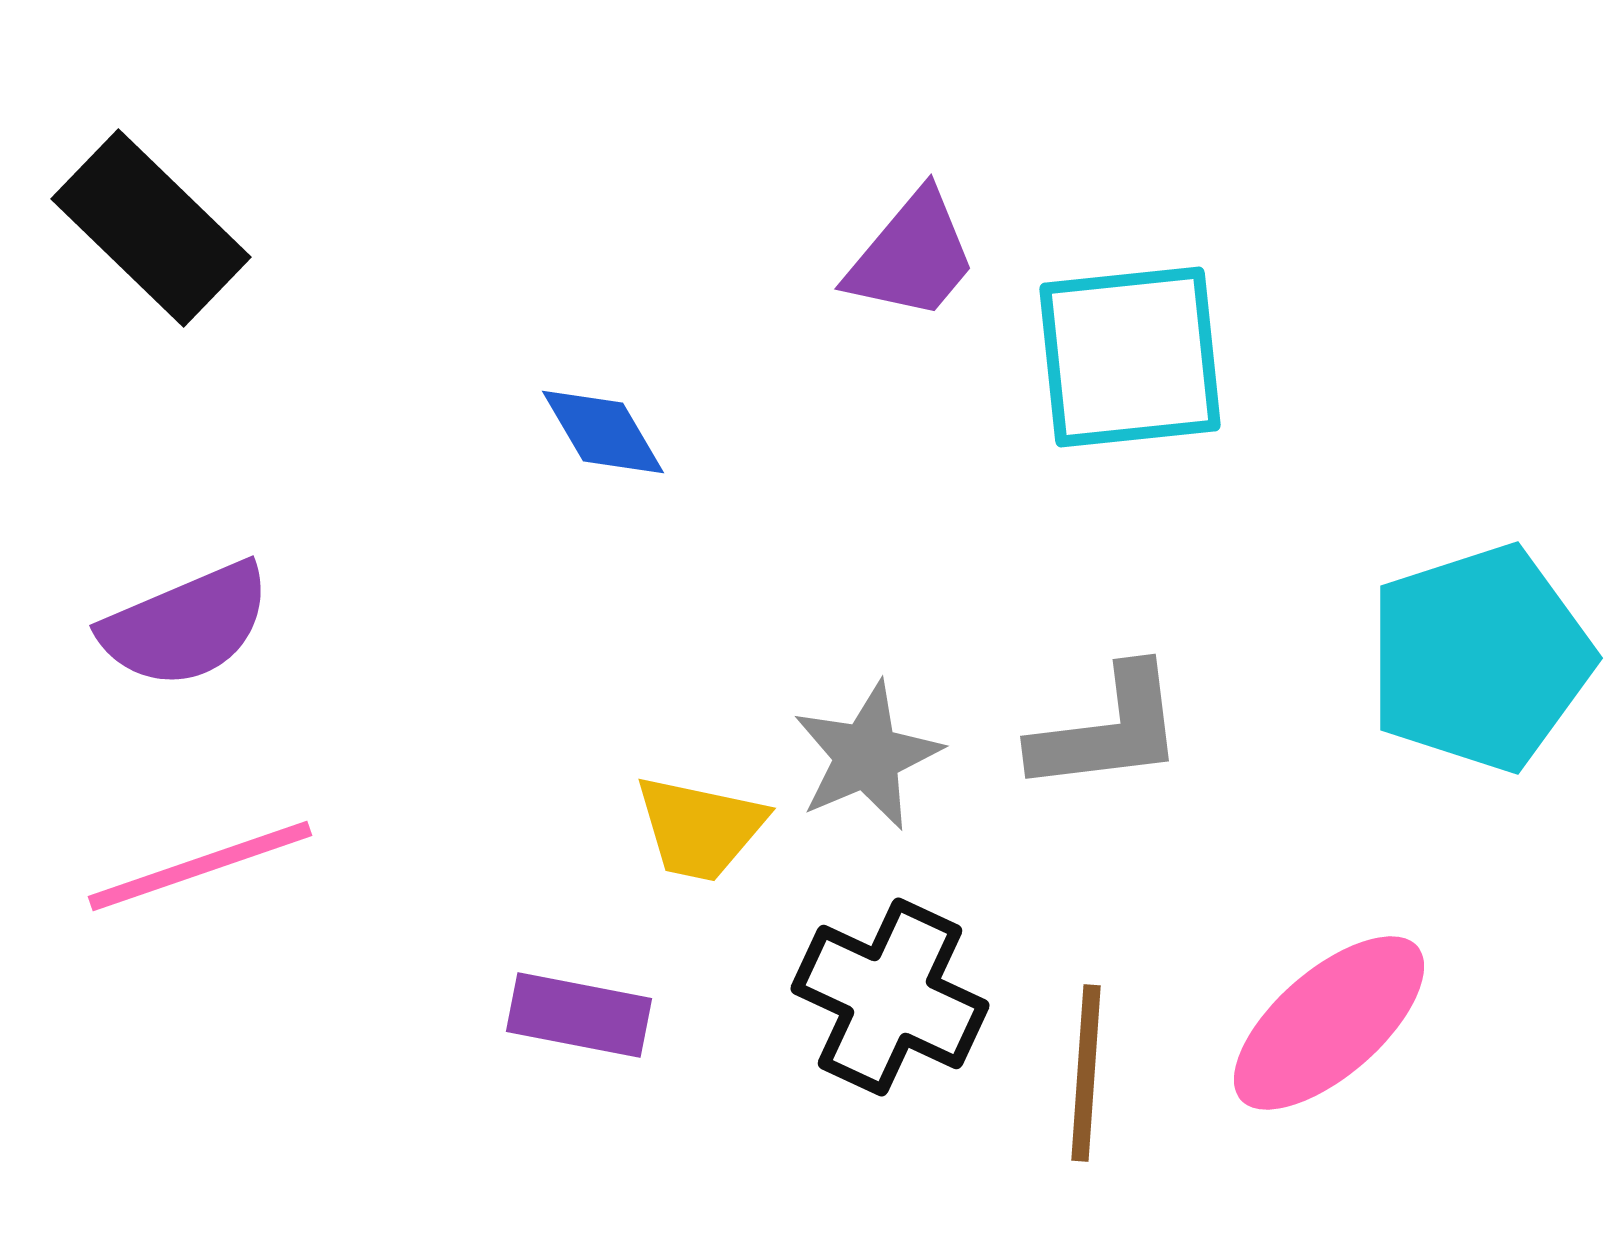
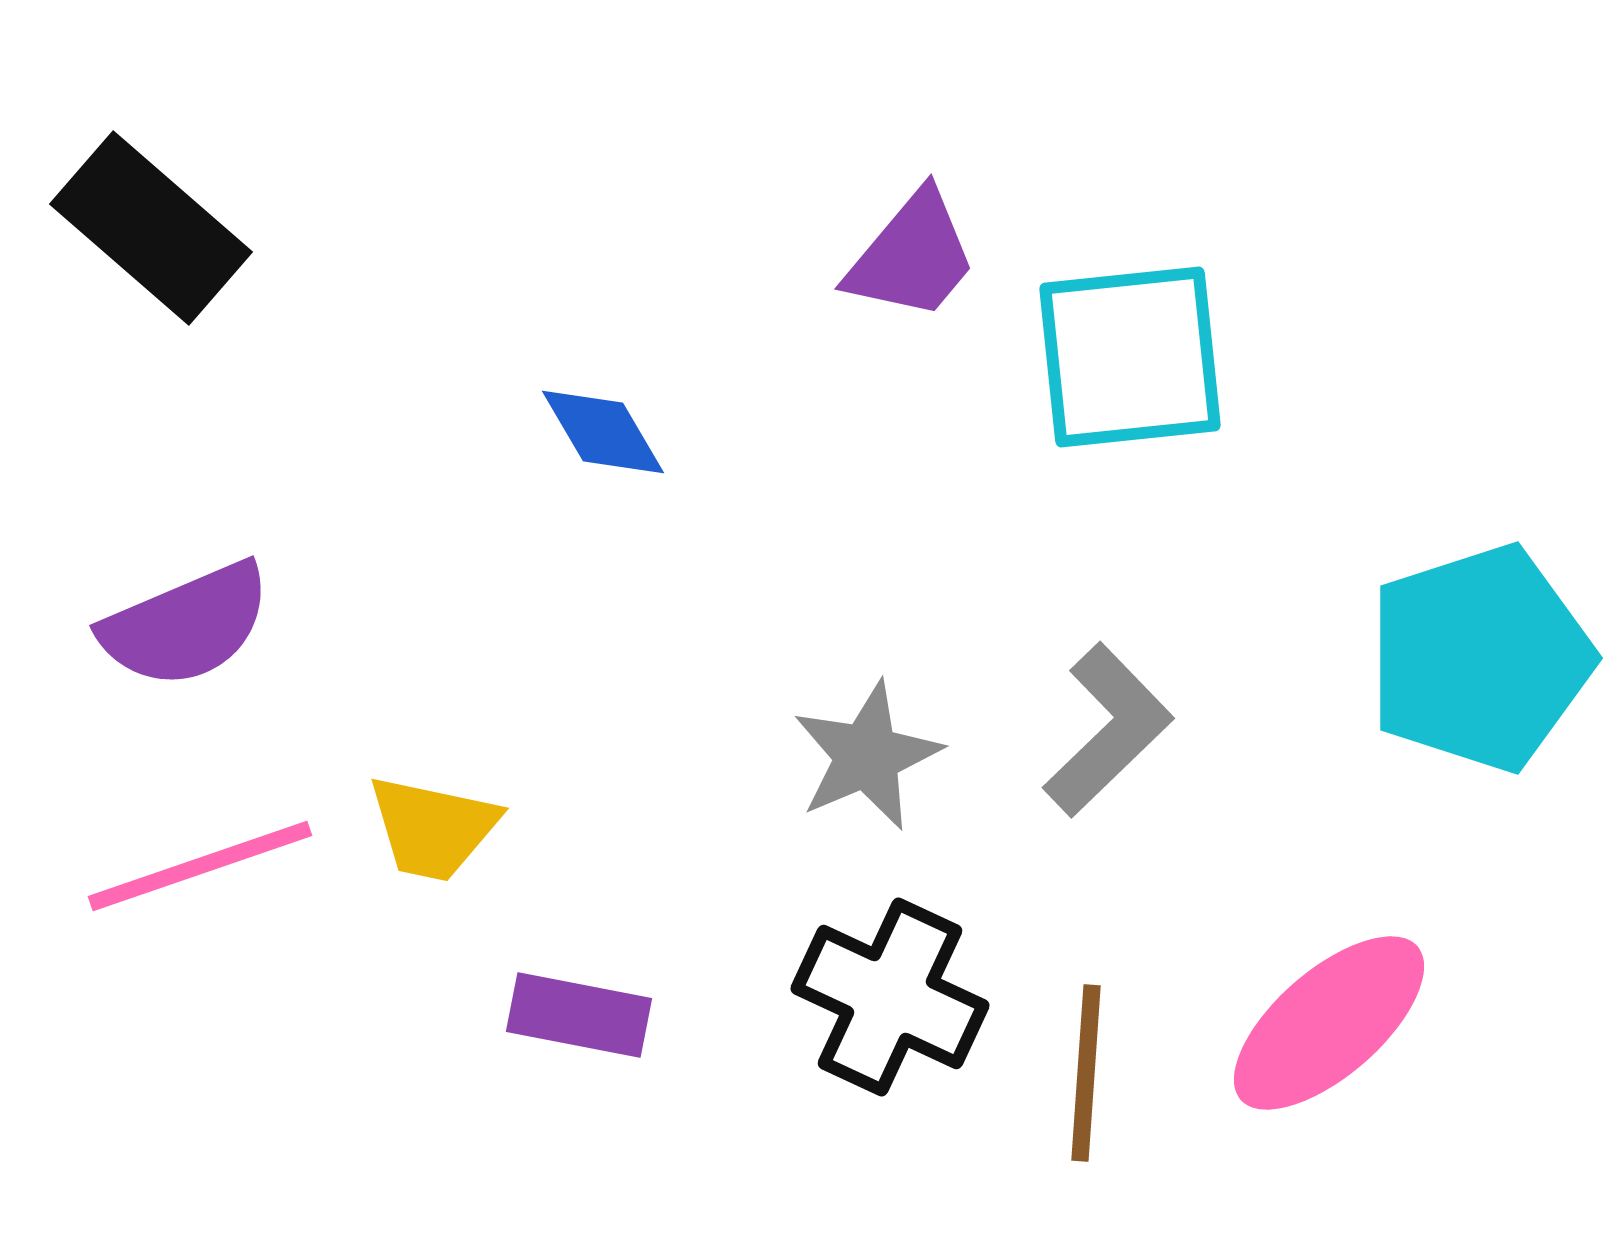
black rectangle: rotated 3 degrees counterclockwise
gray L-shape: rotated 37 degrees counterclockwise
yellow trapezoid: moved 267 px left
